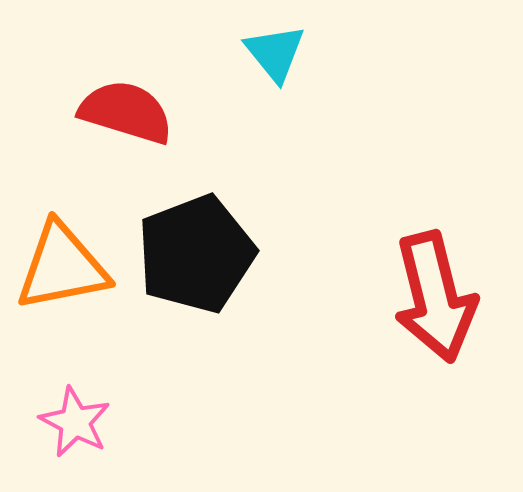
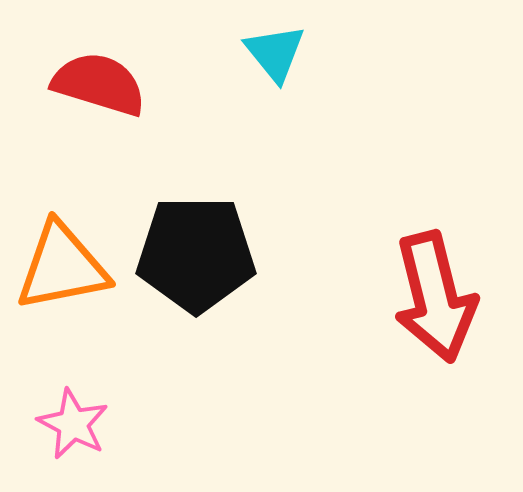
red semicircle: moved 27 px left, 28 px up
black pentagon: rotated 21 degrees clockwise
pink star: moved 2 px left, 2 px down
